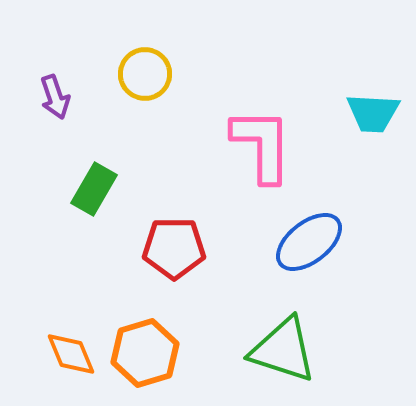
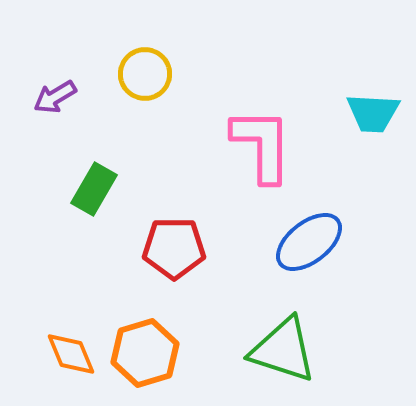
purple arrow: rotated 78 degrees clockwise
